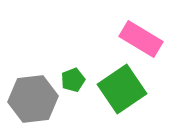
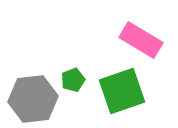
pink rectangle: moved 1 px down
green square: moved 2 px down; rotated 15 degrees clockwise
